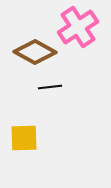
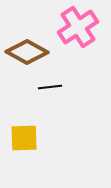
brown diamond: moved 8 px left
